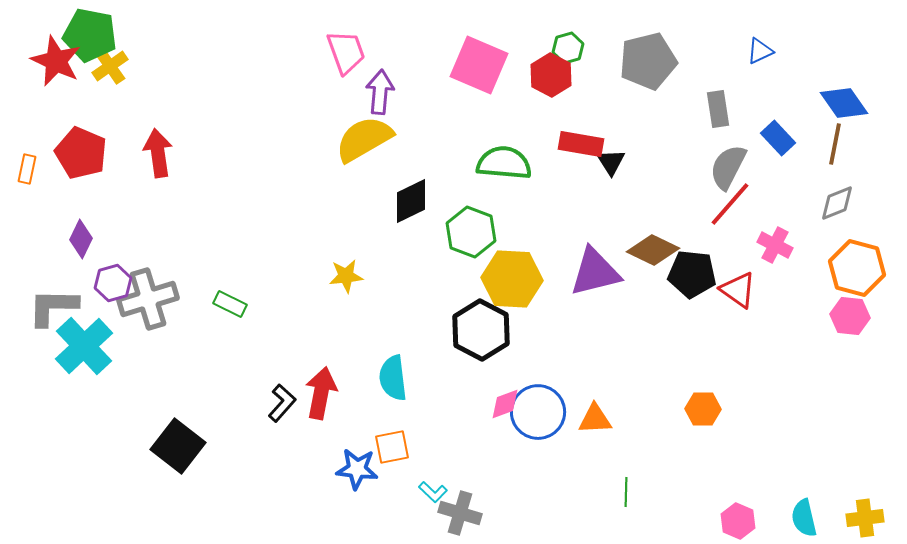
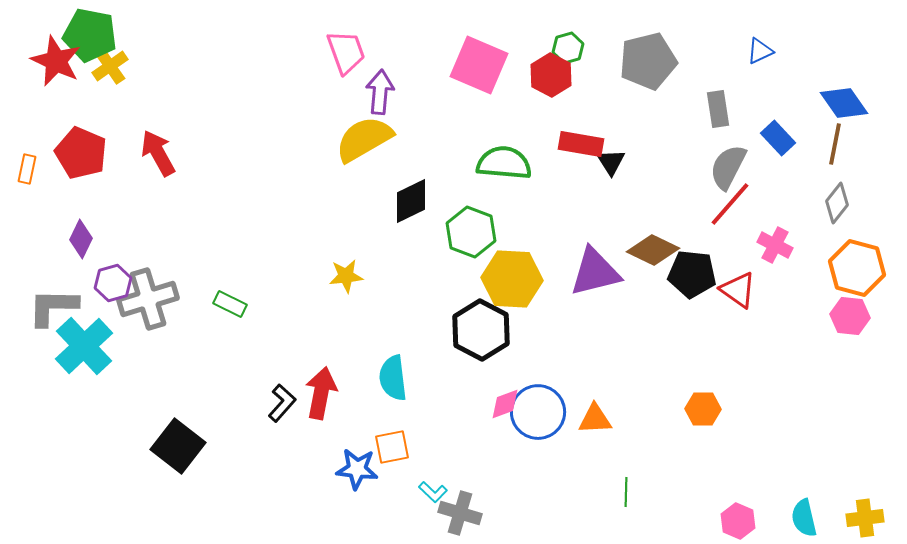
red arrow at (158, 153): rotated 21 degrees counterclockwise
gray diamond at (837, 203): rotated 30 degrees counterclockwise
